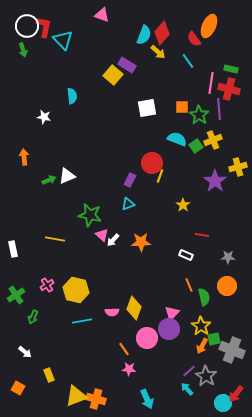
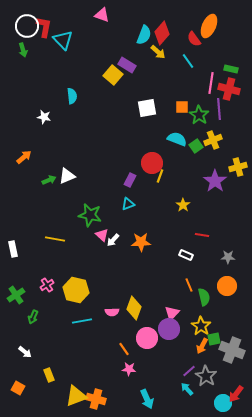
orange arrow at (24, 157): rotated 56 degrees clockwise
